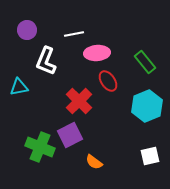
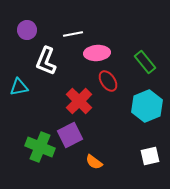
white line: moved 1 px left
